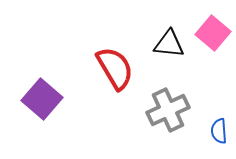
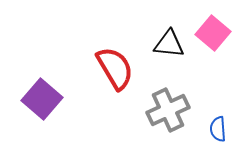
blue semicircle: moved 1 px left, 2 px up
